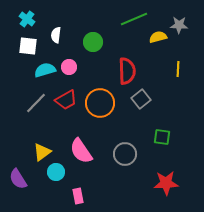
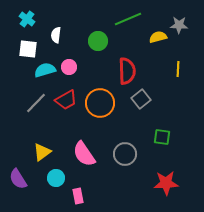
green line: moved 6 px left
green circle: moved 5 px right, 1 px up
white square: moved 3 px down
pink semicircle: moved 3 px right, 3 px down
cyan circle: moved 6 px down
